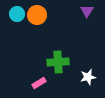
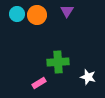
purple triangle: moved 20 px left
white star: rotated 28 degrees clockwise
